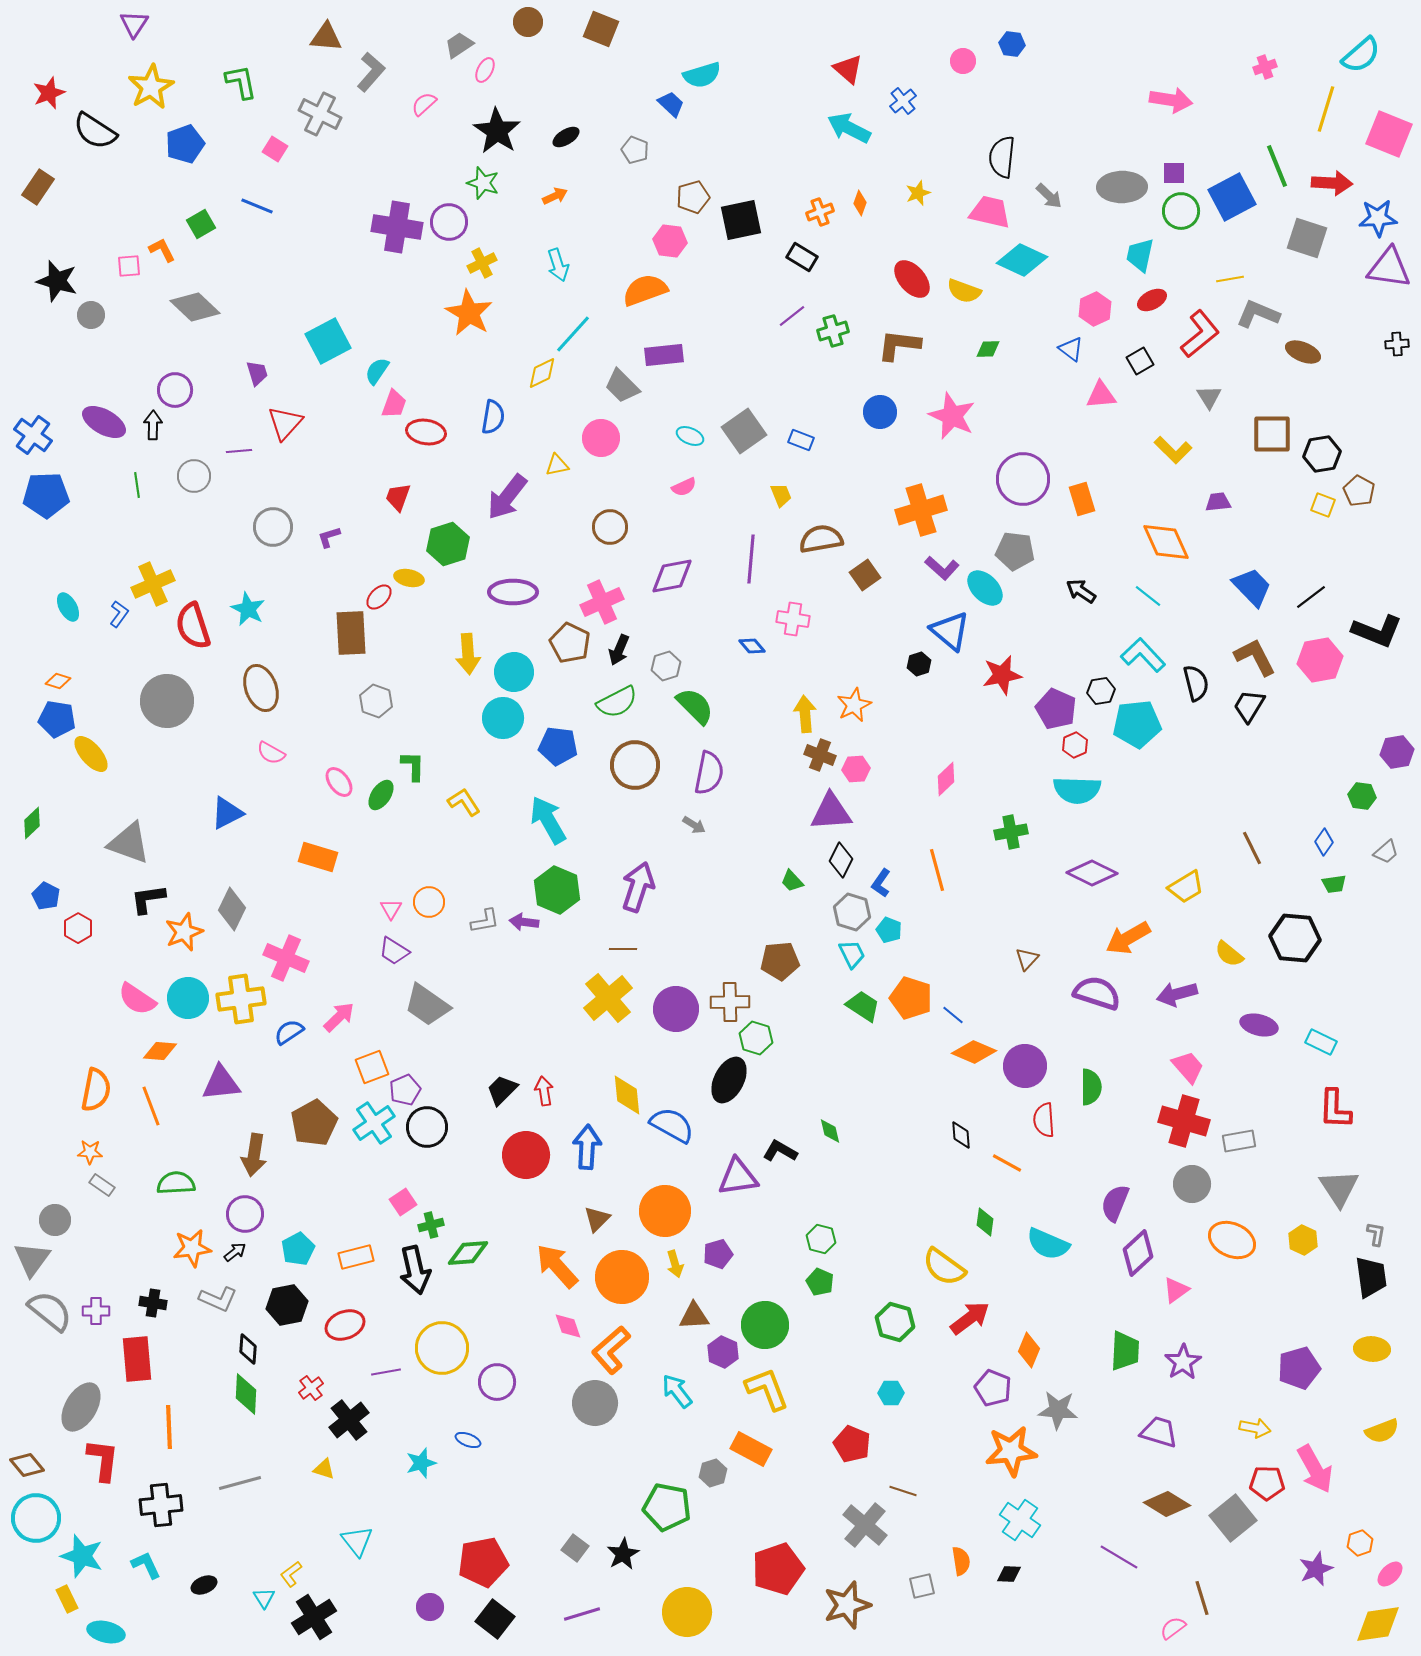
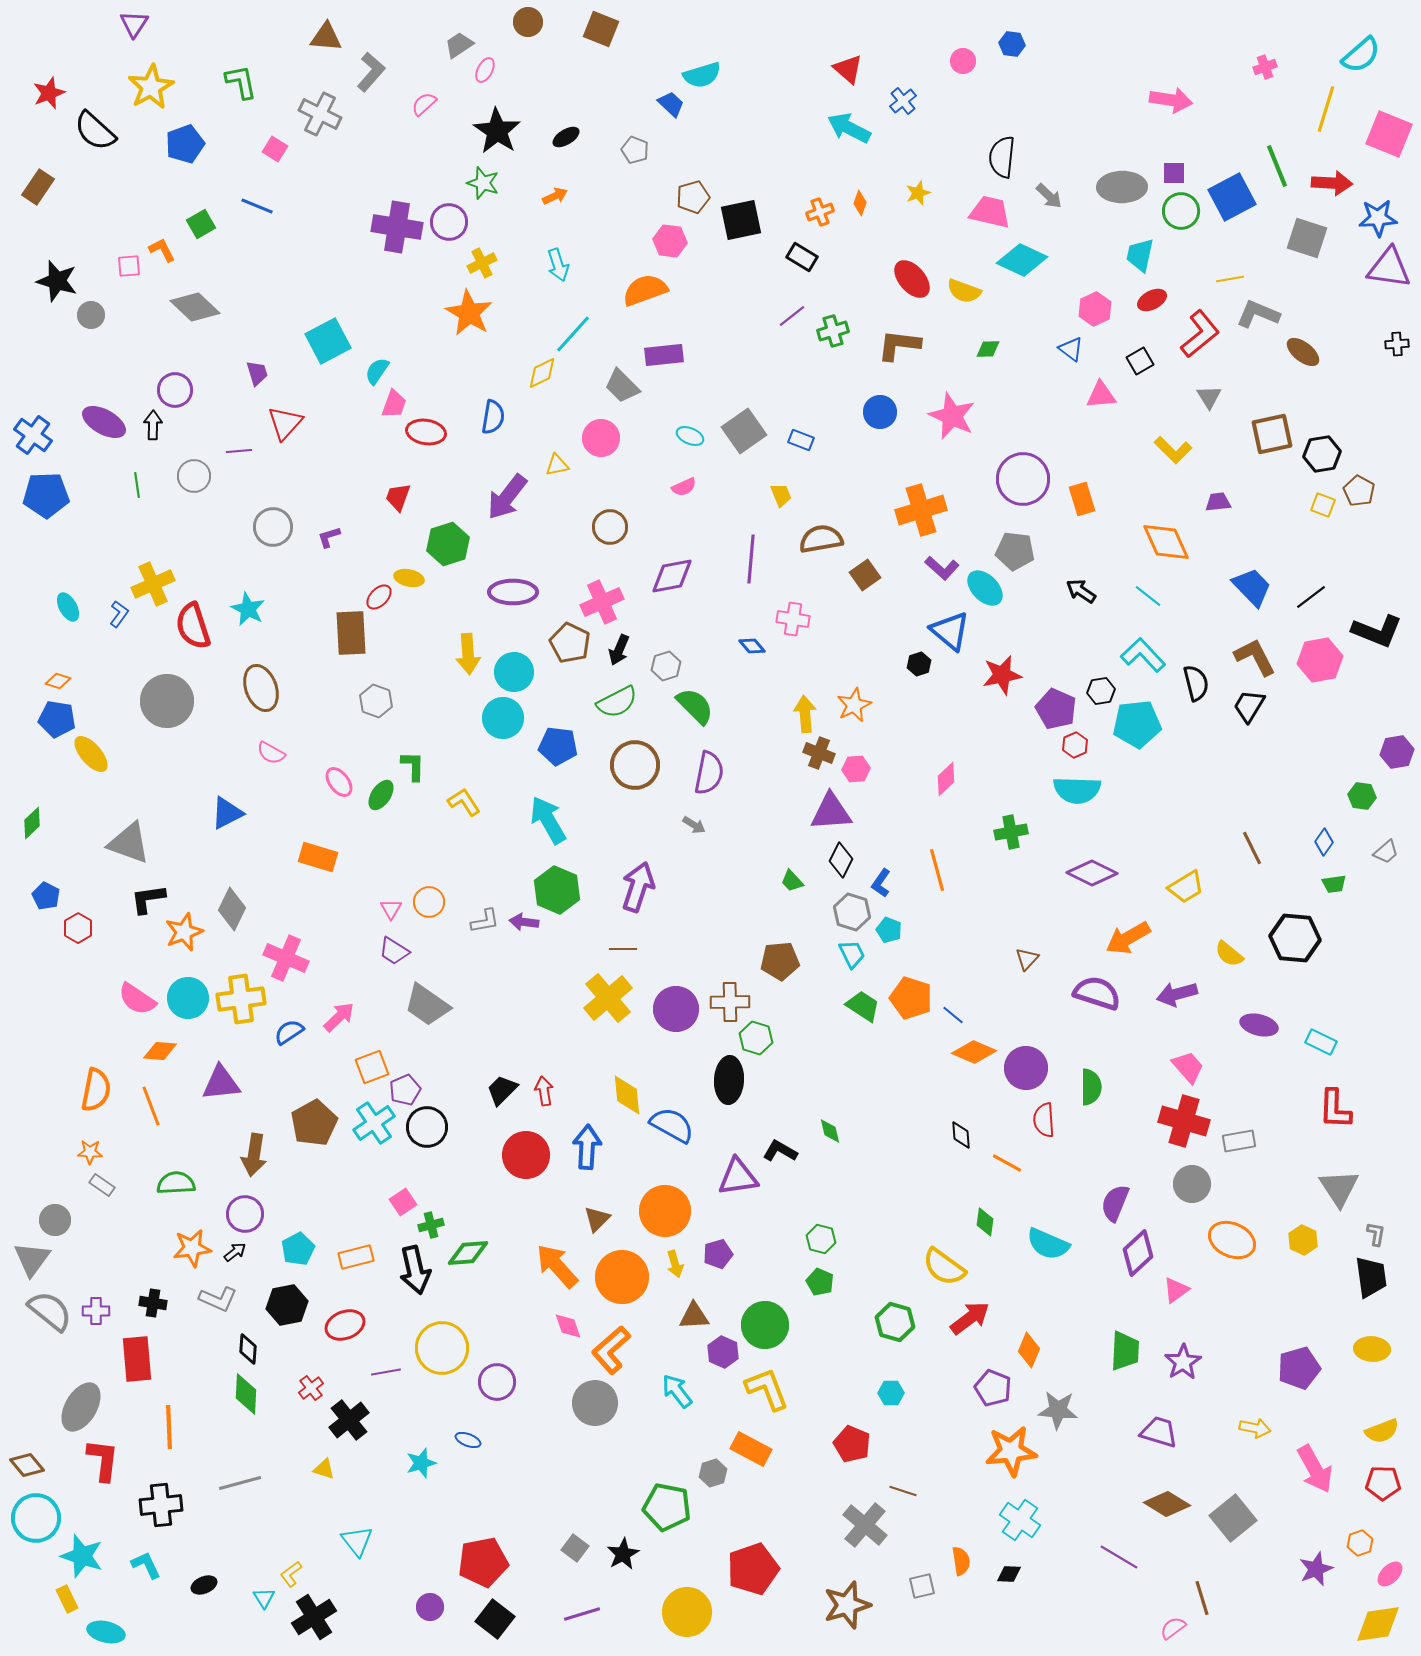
black semicircle at (95, 131): rotated 9 degrees clockwise
brown ellipse at (1303, 352): rotated 16 degrees clockwise
brown square at (1272, 434): rotated 12 degrees counterclockwise
brown cross at (820, 755): moved 1 px left, 2 px up
purple circle at (1025, 1066): moved 1 px right, 2 px down
black ellipse at (729, 1080): rotated 24 degrees counterclockwise
red pentagon at (1267, 1483): moved 116 px right
red pentagon at (778, 1569): moved 25 px left
